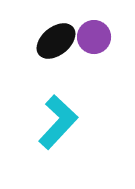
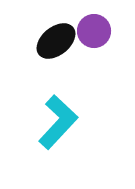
purple circle: moved 6 px up
